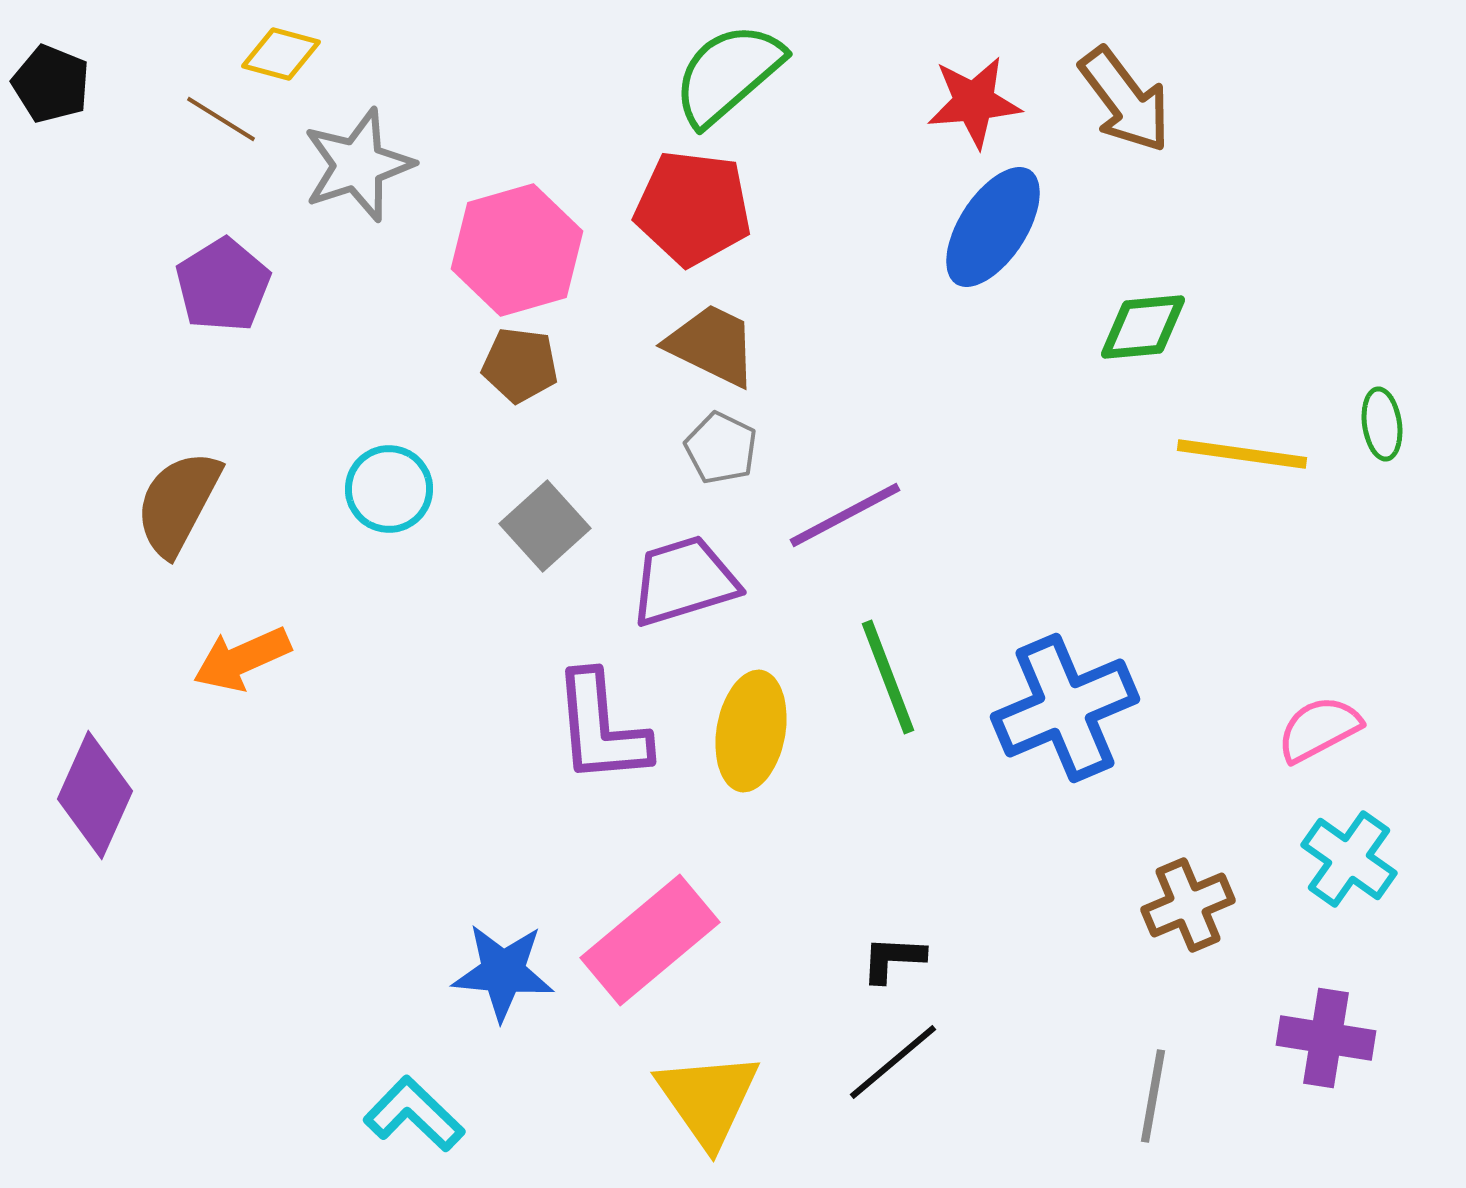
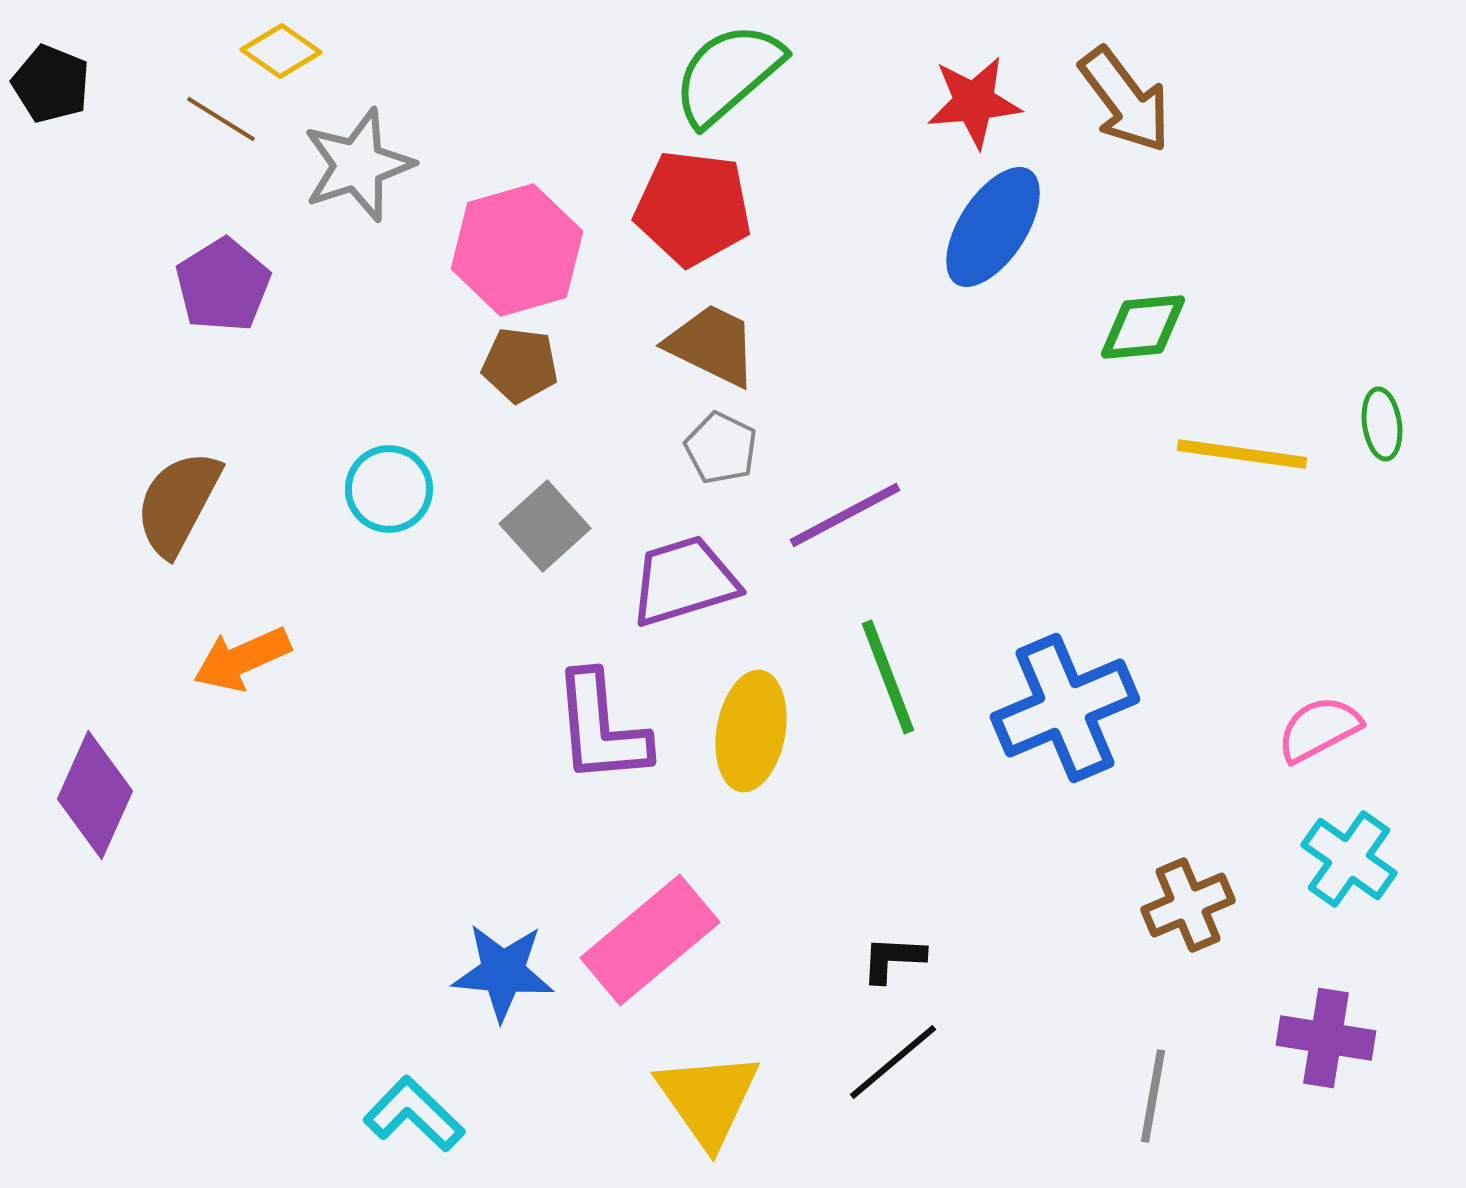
yellow diamond: moved 3 px up; rotated 20 degrees clockwise
